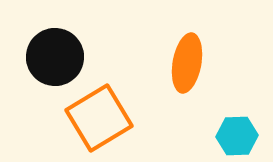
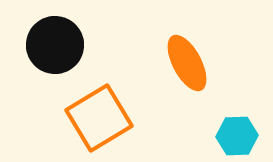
black circle: moved 12 px up
orange ellipse: rotated 38 degrees counterclockwise
